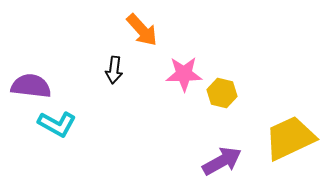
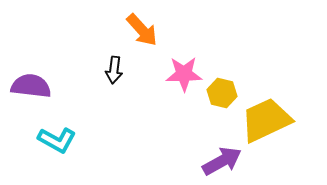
cyan L-shape: moved 16 px down
yellow trapezoid: moved 24 px left, 18 px up
